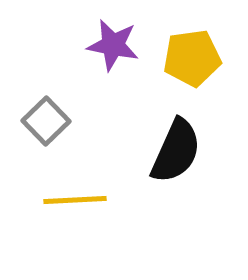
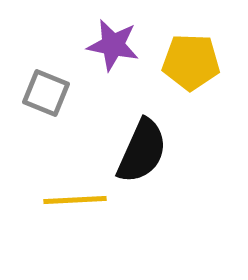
yellow pentagon: moved 1 px left, 4 px down; rotated 10 degrees clockwise
gray square: moved 28 px up; rotated 24 degrees counterclockwise
black semicircle: moved 34 px left
